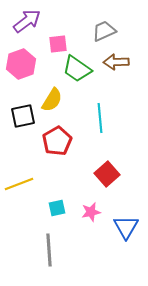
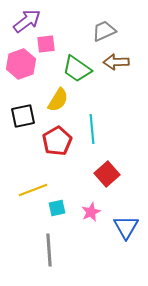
pink square: moved 12 px left
yellow semicircle: moved 6 px right
cyan line: moved 8 px left, 11 px down
yellow line: moved 14 px right, 6 px down
pink star: rotated 12 degrees counterclockwise
